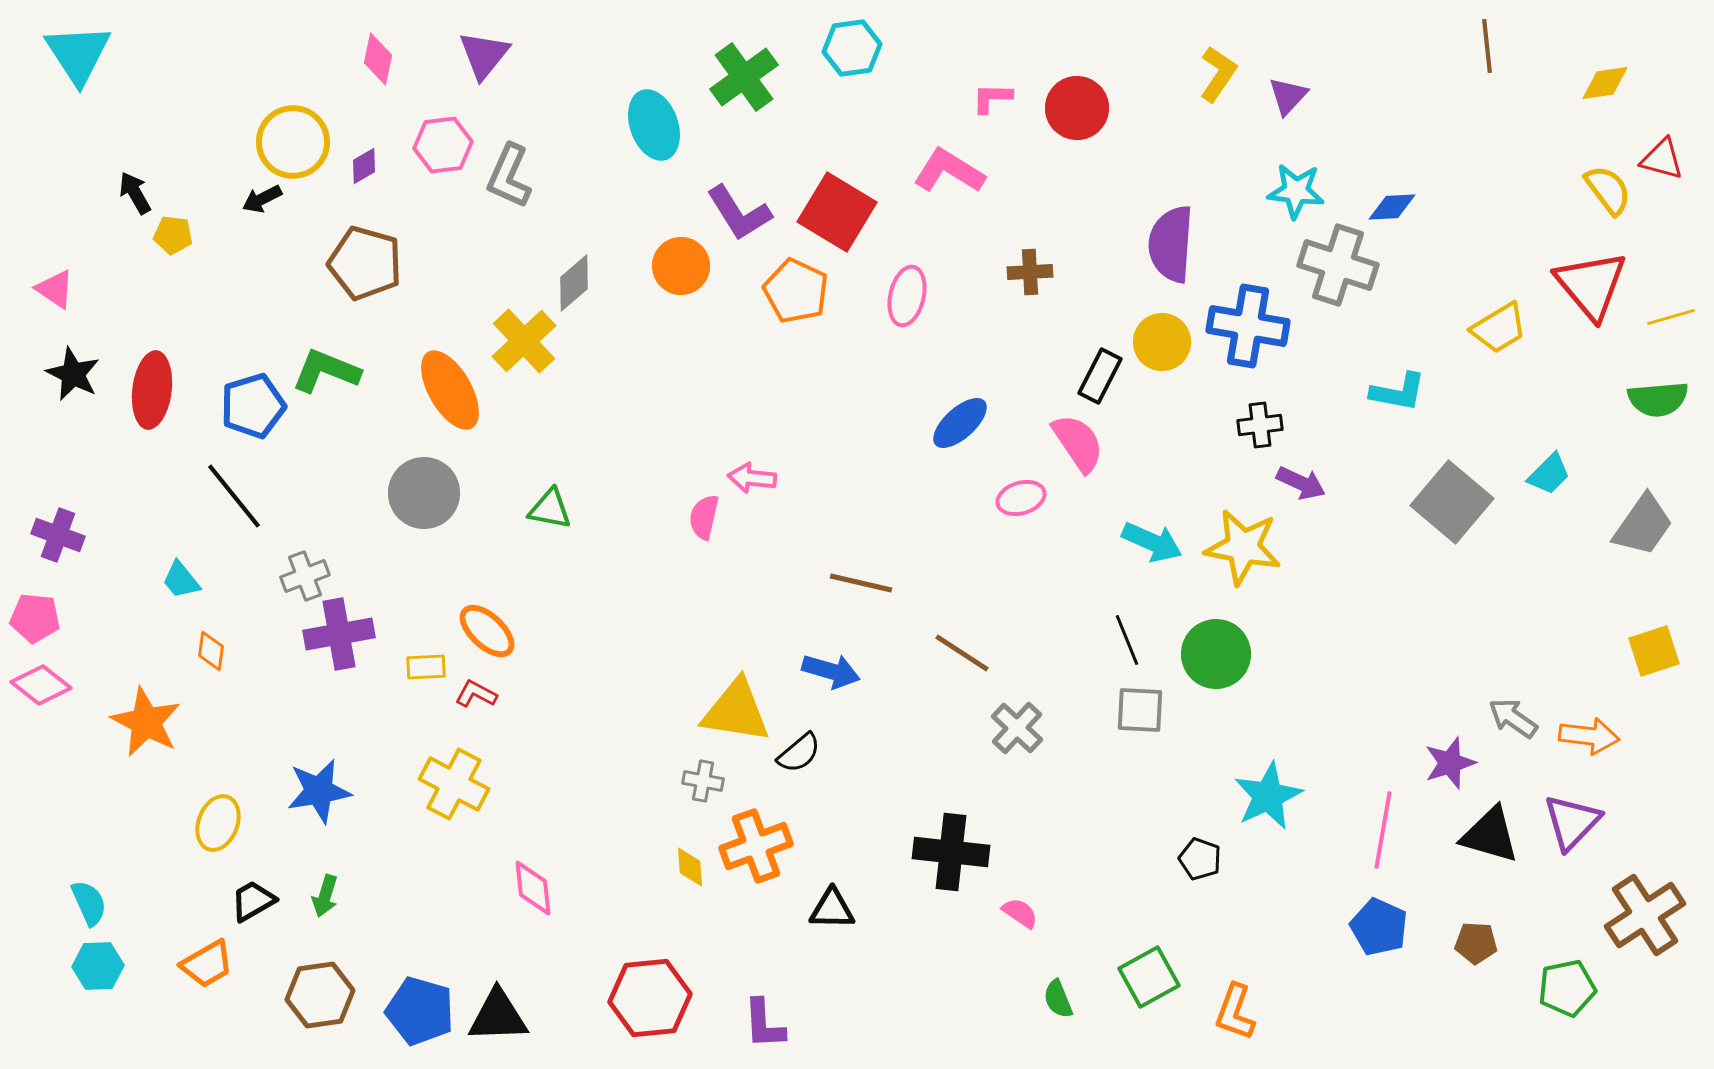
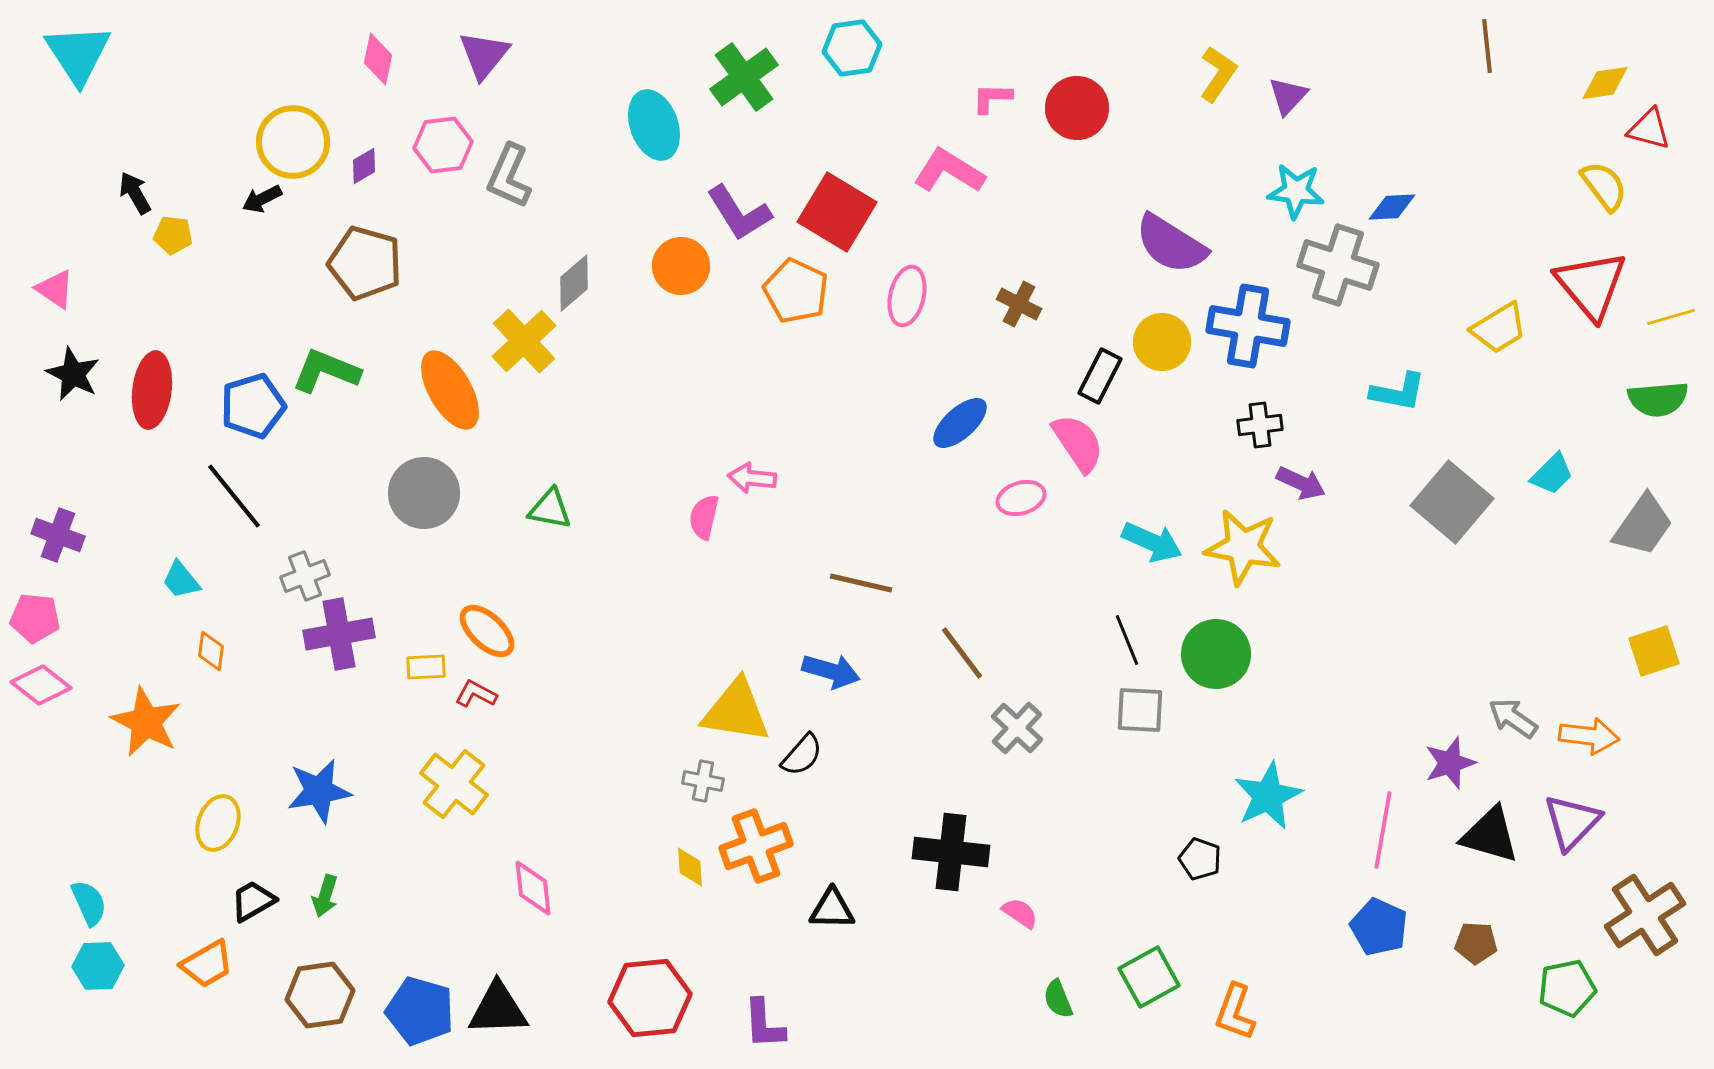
red triangle at (1662, 159): moved 13 px left, 30 px up
yellow semicircle at (1608, 190): moved 4 px left, 4 px up
purple semicircle at (1171, 244): rotated 62 degrees counterclockwise
brown cross at (1030, 272): moved 11 px left, 32 px down; rotated 30 degrees clockwise
cyan trapezoid at (1549, 474): moved 3 px right
brown line at (962, 653): rotated 20 degrees clockwise
black semicircle at (799, 753): moved 3 px right, 2 px down; rotated 9 degrees counterclockwise
yellow cross at (454, 784): rotated 10 degrees clockwise
black triangle at (498, 1016): moved 7 px up
